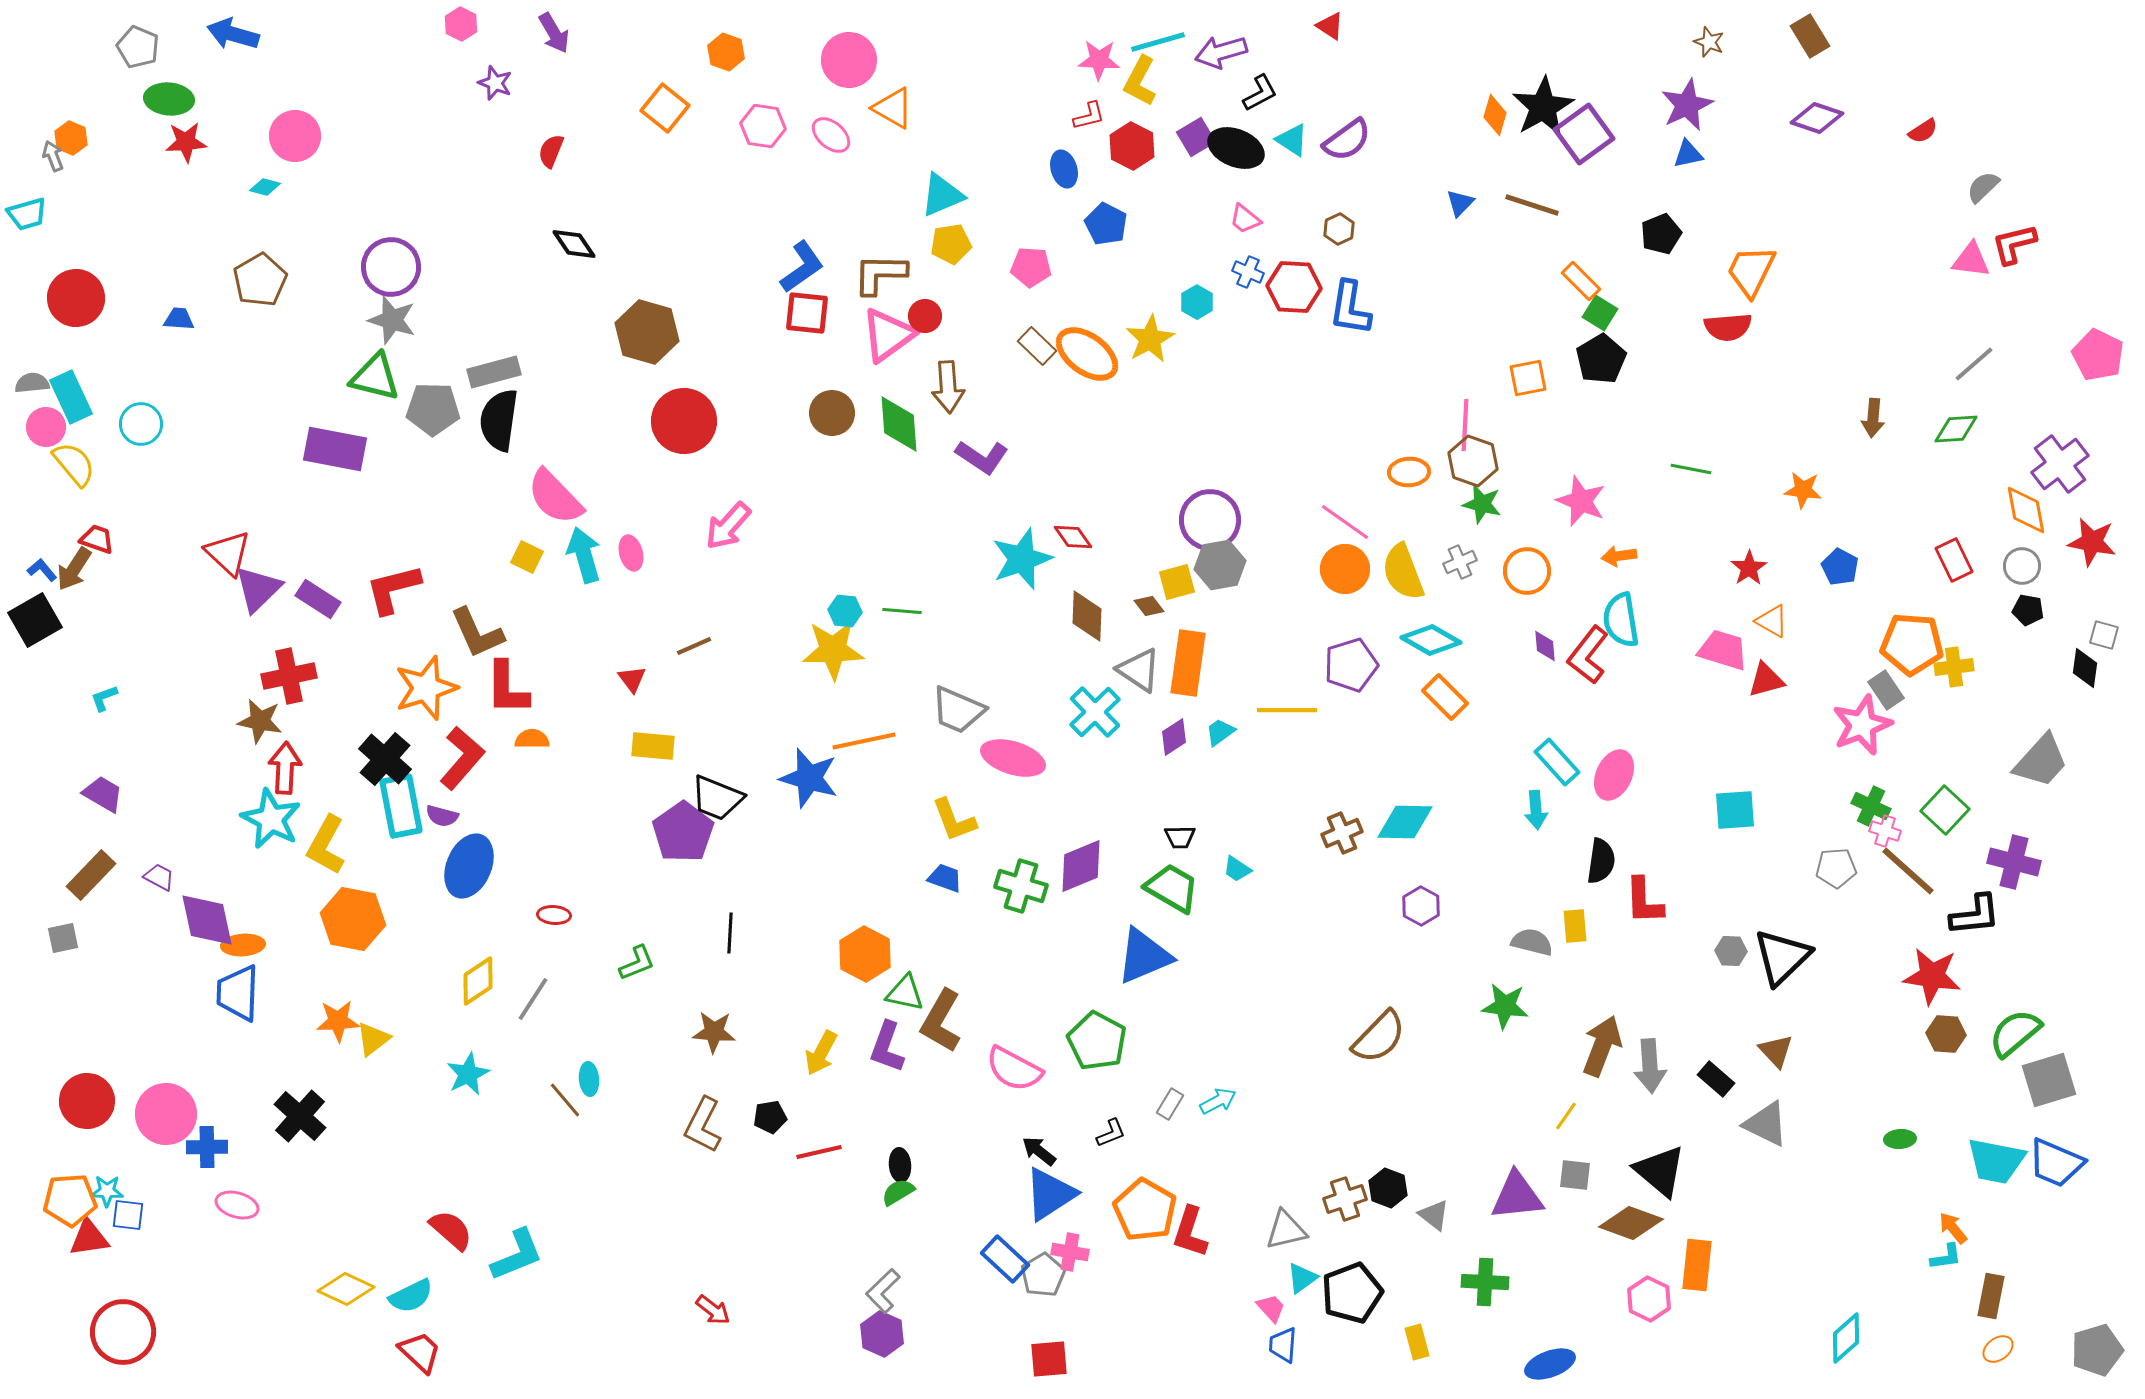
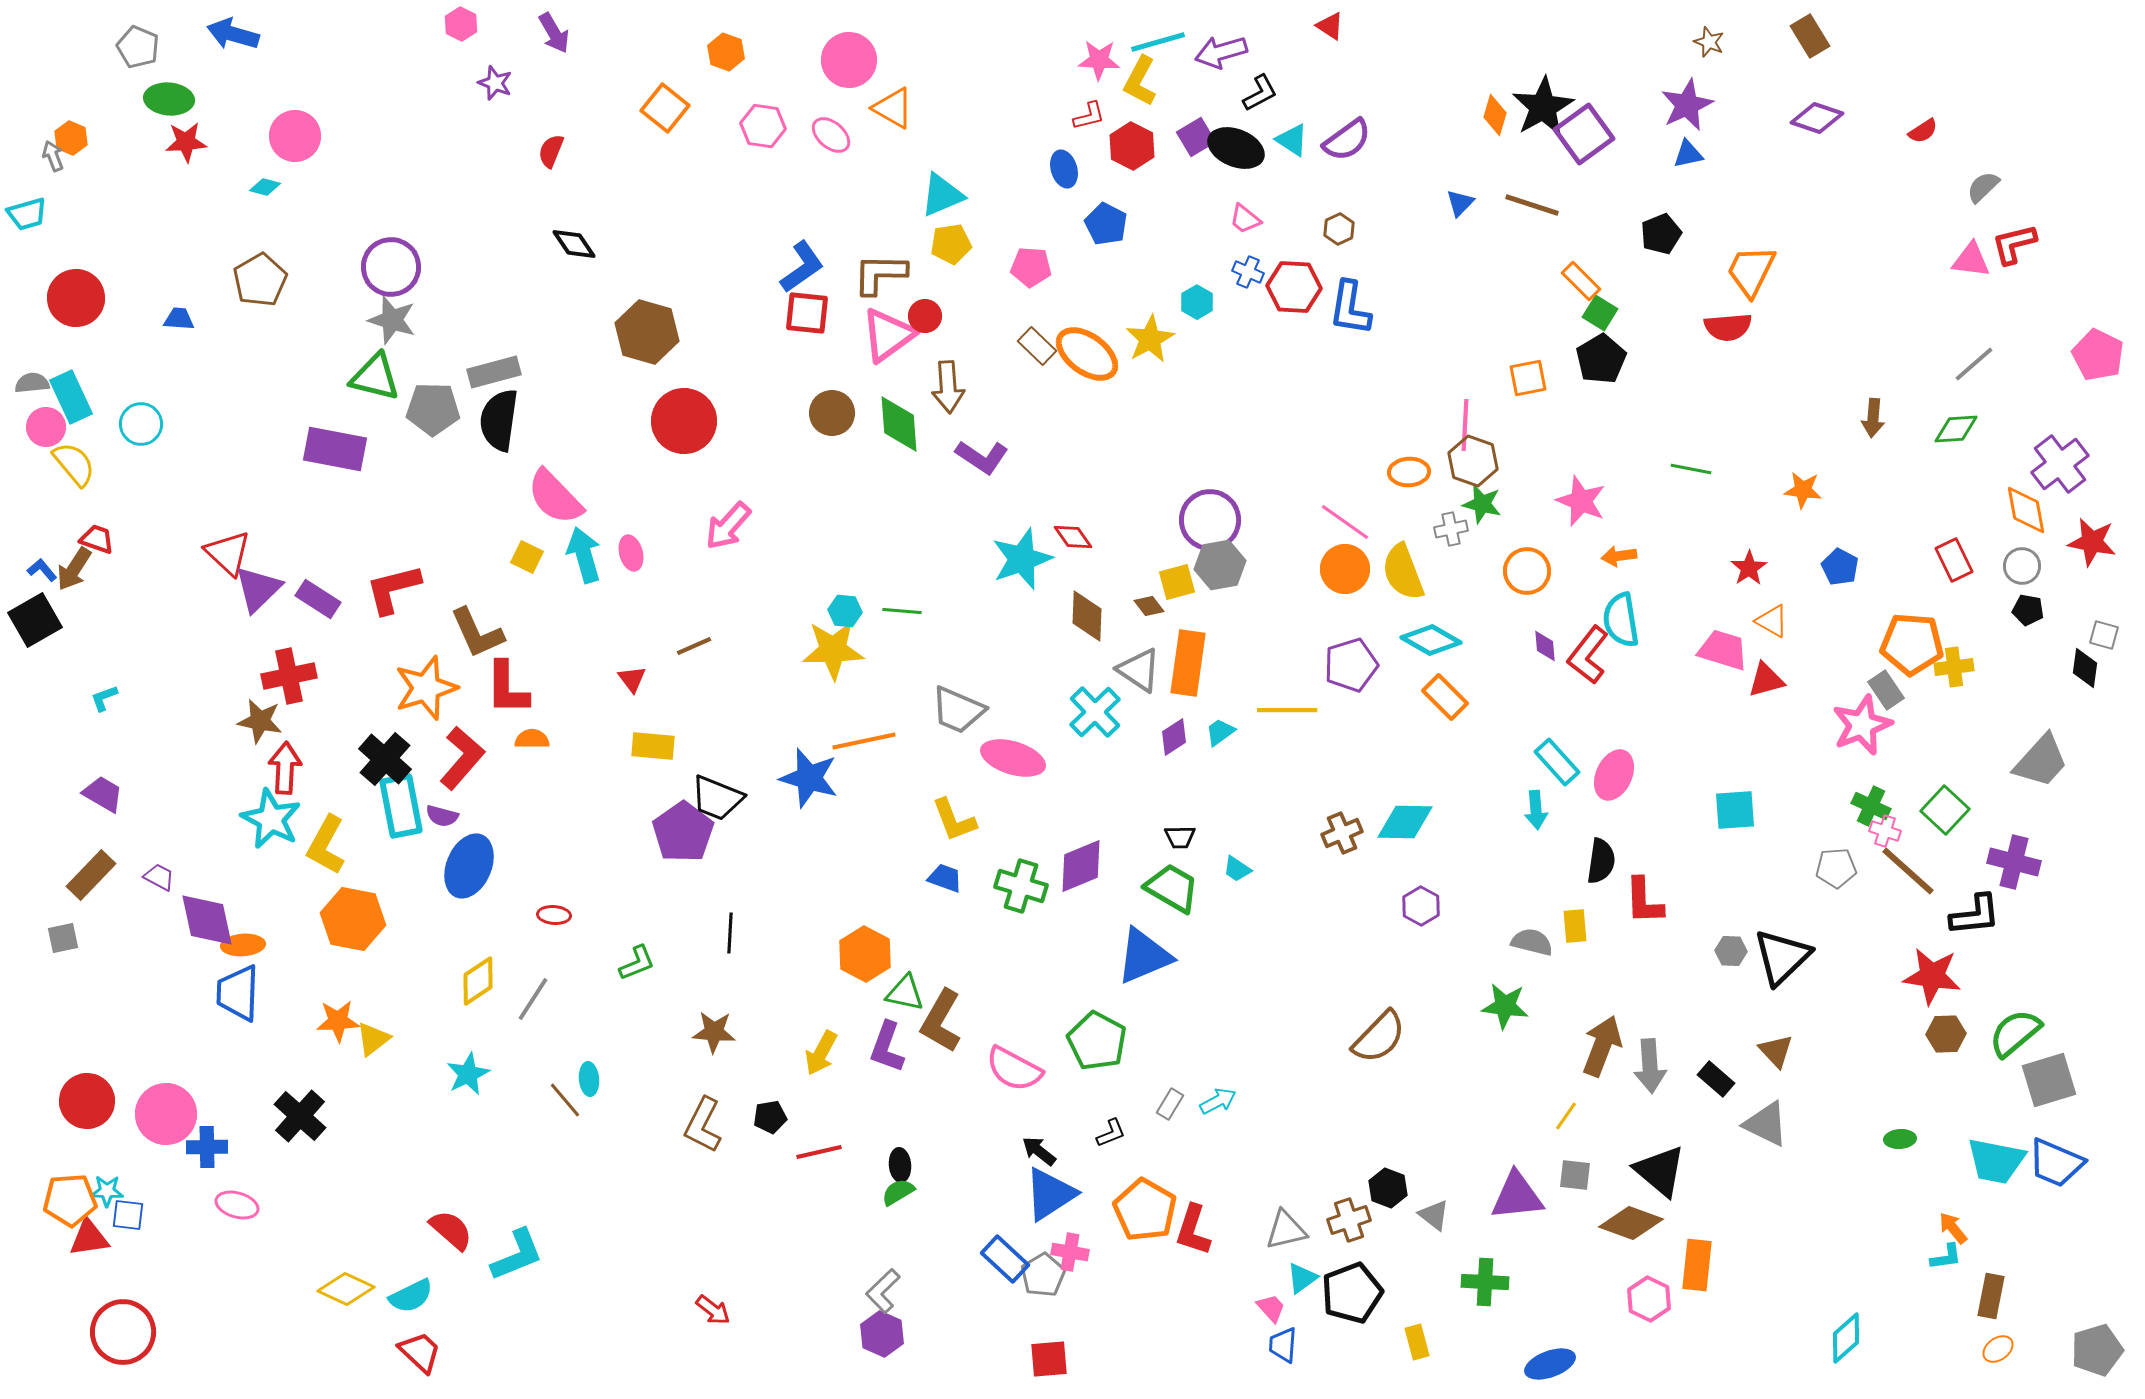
gray cross at (1460, 562): moved 9 px left, 33 px up; rotated 12 degrees clockwise
brown hexagon at (1946, 1034): rotated 6 degrees counterclockwise
brown cross at (1345, 1199): moved 4 px right, 21 px down
red L-shape at (1190, 1232): moved 3 px right, 2 px up
